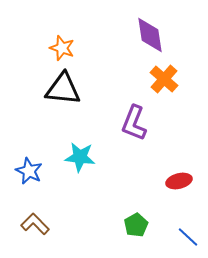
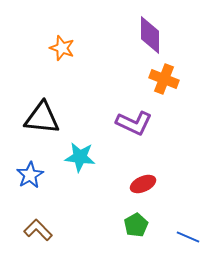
purple diamond: rotated 9 degrees clockwise
orange cross: rotated 20 degrees counterclockwise
black triangle: moved 21 px left, 29 px down
purple L-shape: rotated 87 degrees counterclockwise
blue star: moved 1 px right, 4 px down; rotated 16 degrees clockwise
red ellipse: moved 36 px left, 3 px down; rotated 10 degrees counterclockwise
brown L-shape: moved 3 px right, 6 px down
blue line: rotated 20 degrees counterclockwise
